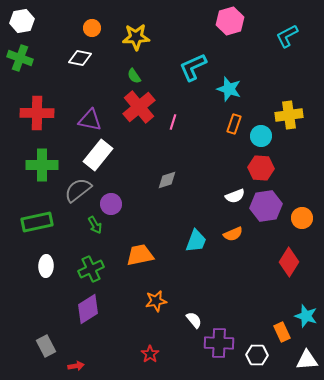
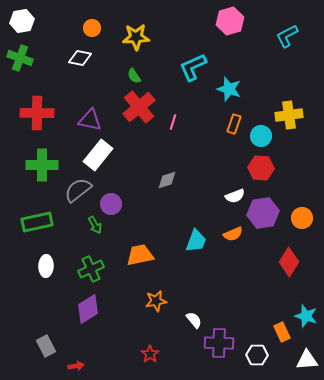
purple hexagon at (266, 206): moved 3 px left, 7 px down
